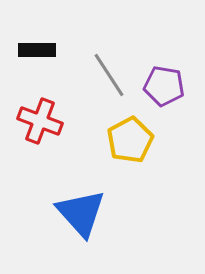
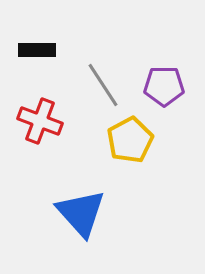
gray line: moved 6 px left, 10 px down
purple pentagon: rotated 9 degrees counterclockwise
